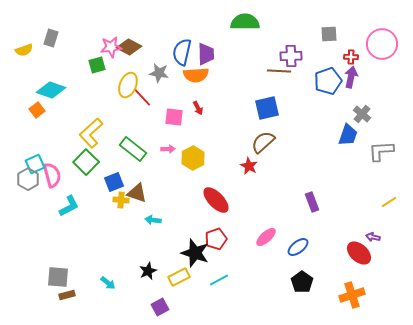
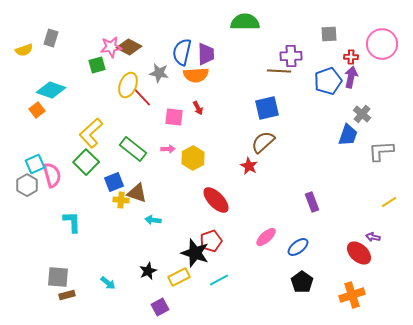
gray hexagon at (28, 179): moved 1 px left, 6 px down
cyan L-shape at (69, 206): moved 3 px right, 16 px down; rotated 65 degrees counterclockwise
red pentagon at (216, 239): moved 5 px left, 2 px down
